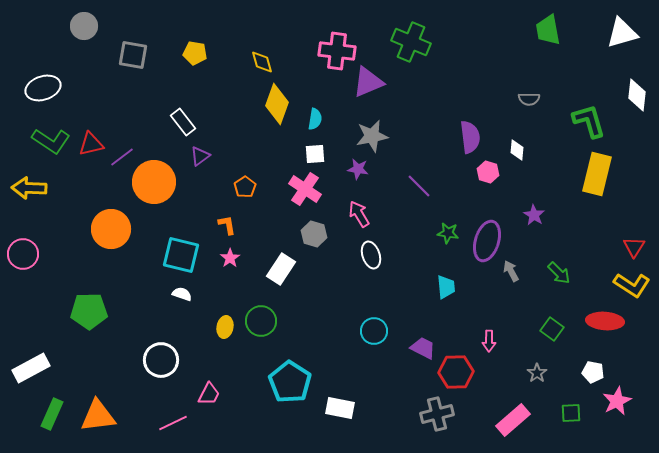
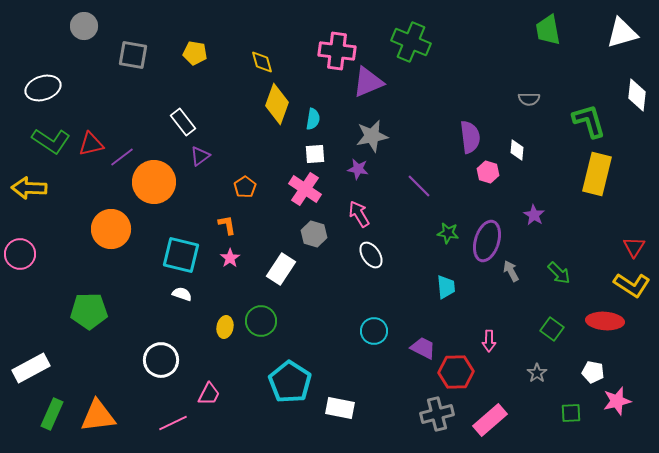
cyan semicircle at (315, 119): moved 2 px left
pink circle at (23, 254): moved 3 px left
white ellipse at (371, 255): rotated 16 degrees counterclockwise
pink star at (617, 401): rotated 12 degrees clockwise
pink rectangle at (513, 420): moved 23 px left
